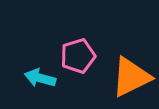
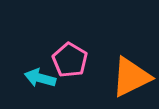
pink pentagon: moved 8 px left, 4 px down; rotated 24 degrees counterclockwise
